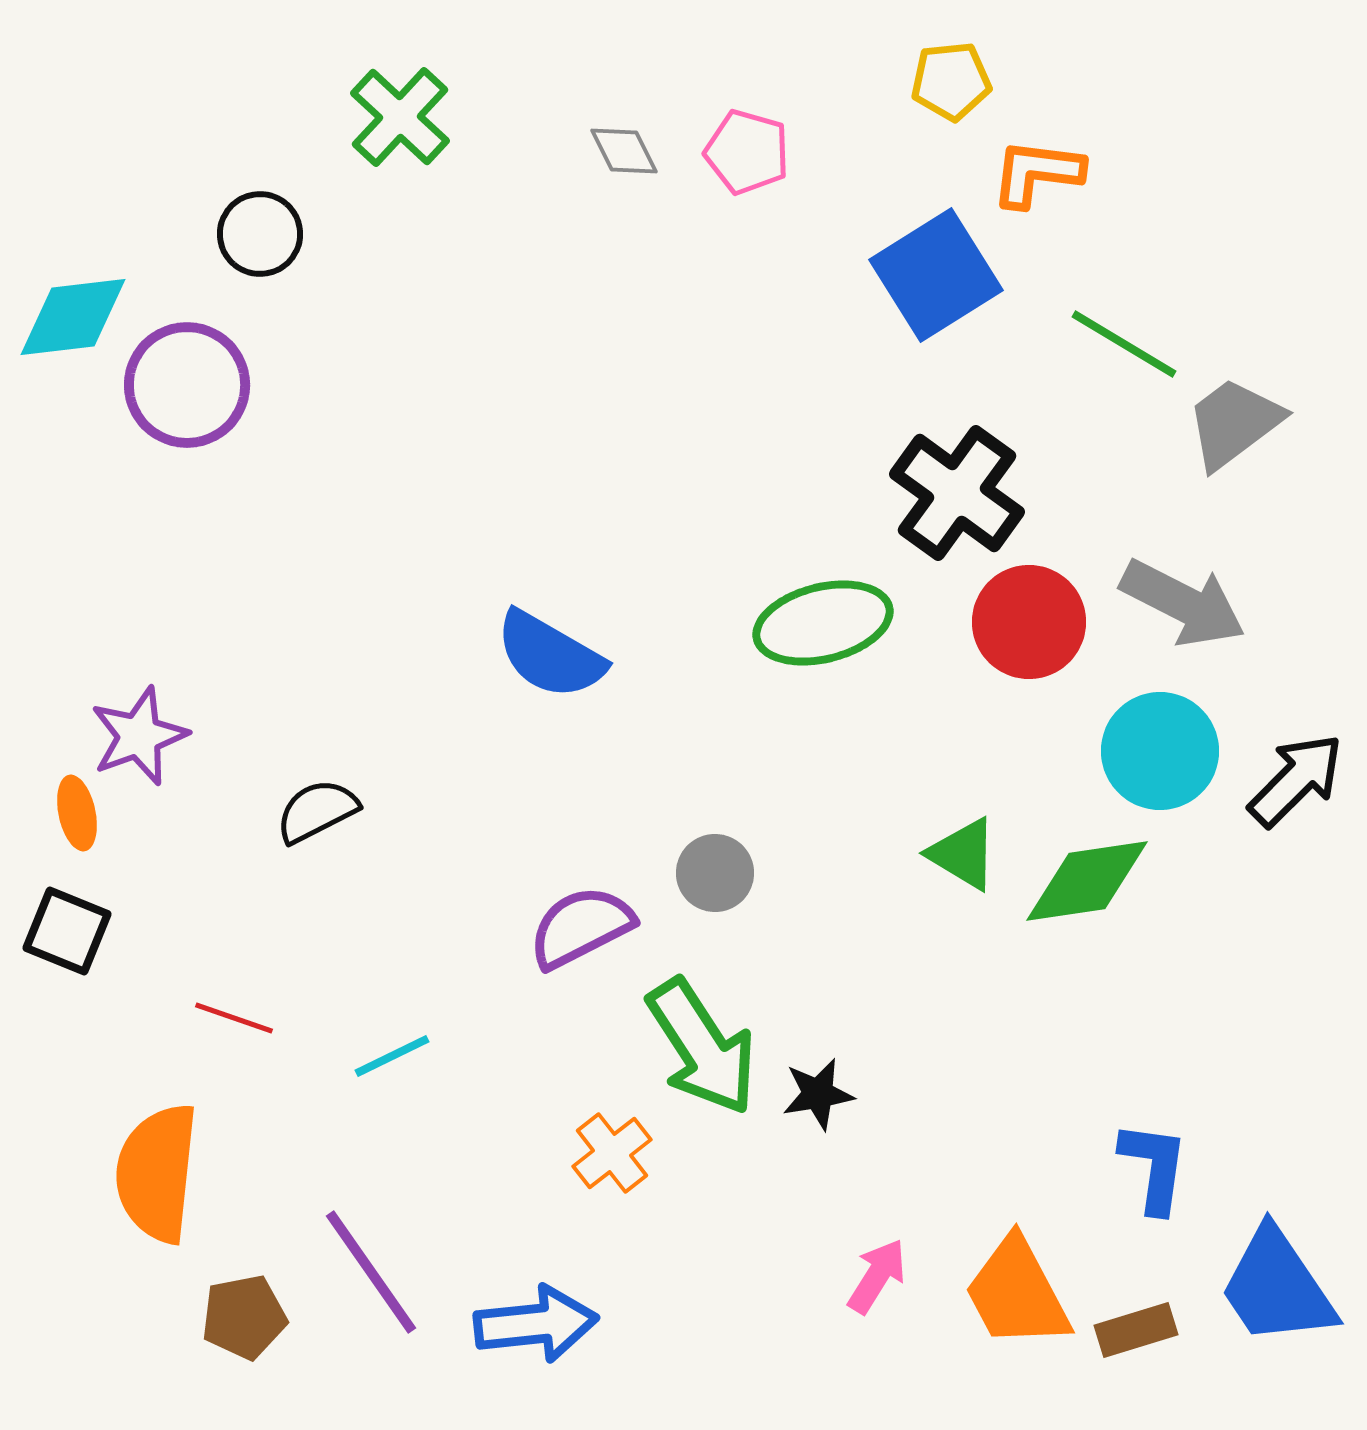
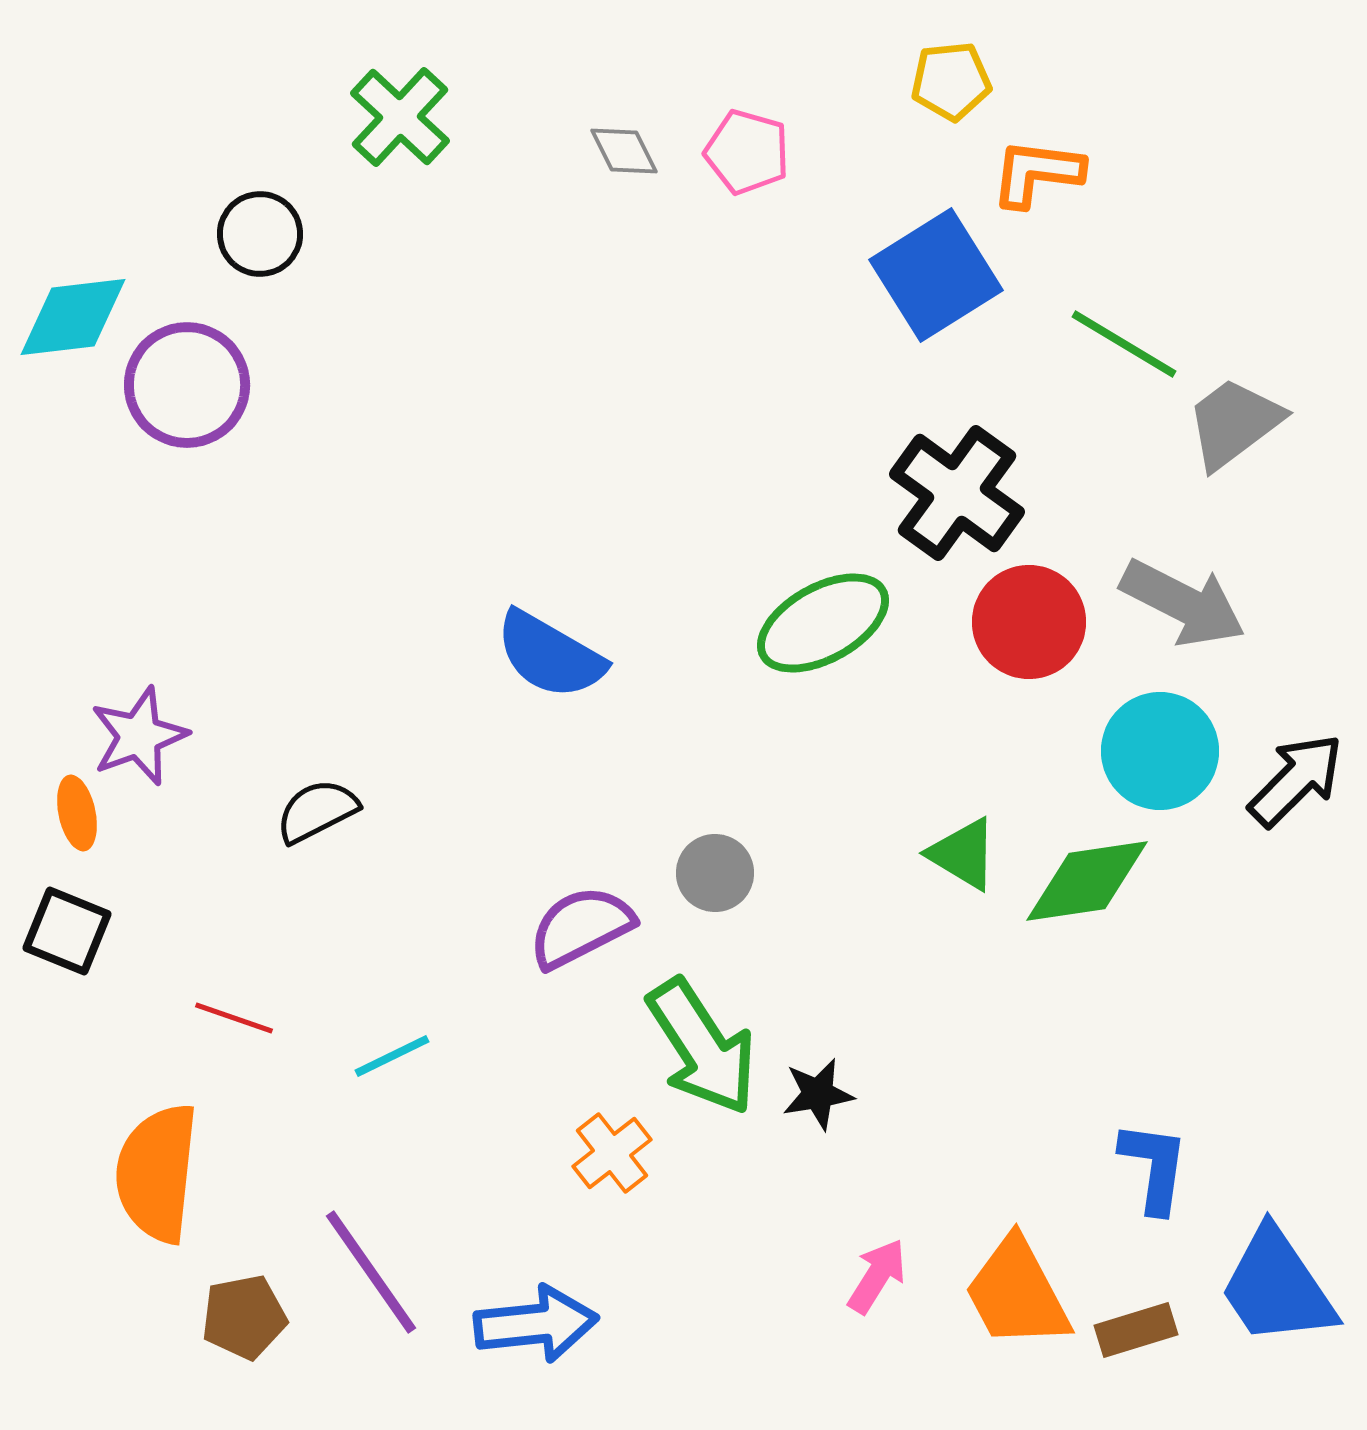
green ellipse: rotated 15 degrees counterclockwise
